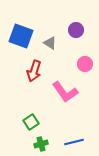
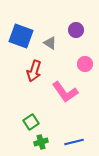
green cross: moved 2 px up
